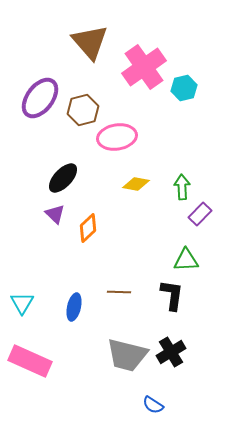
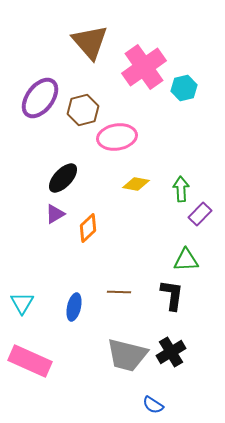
green arrow: moved 1 px left, 2 px down
purple triangle: rotated 45 degrees clockwise
